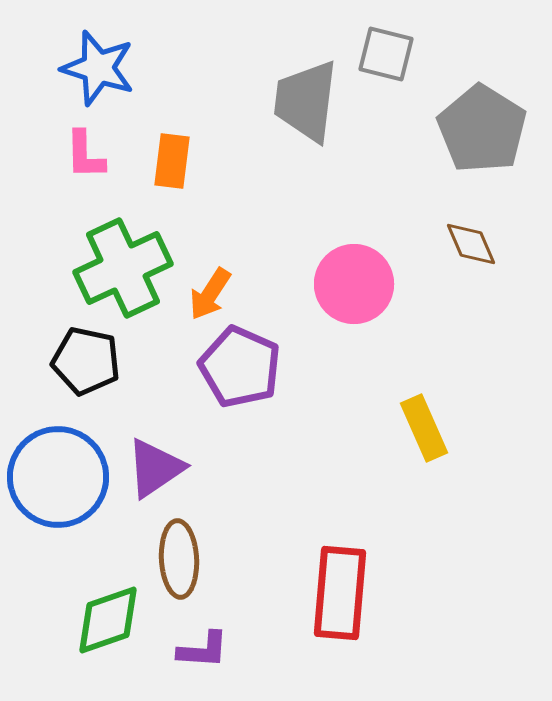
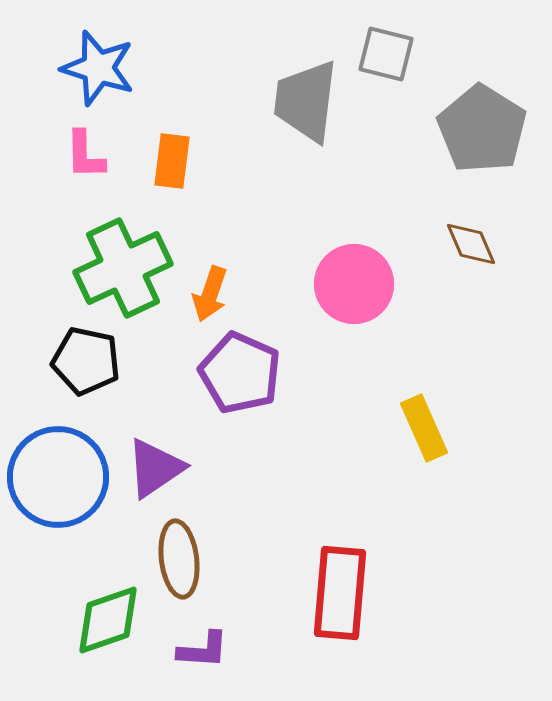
orange arrow: rotated 14 degrees counterclockwise
purple pentagon: moved 6 px down
brown ellipse: rotated 4 degrees counterclockwise
